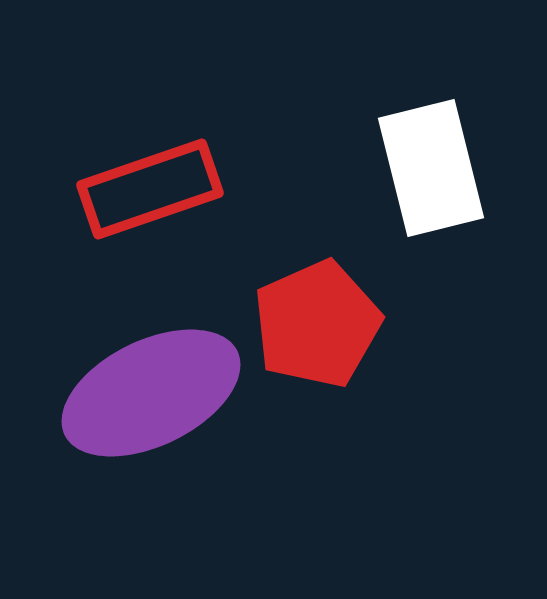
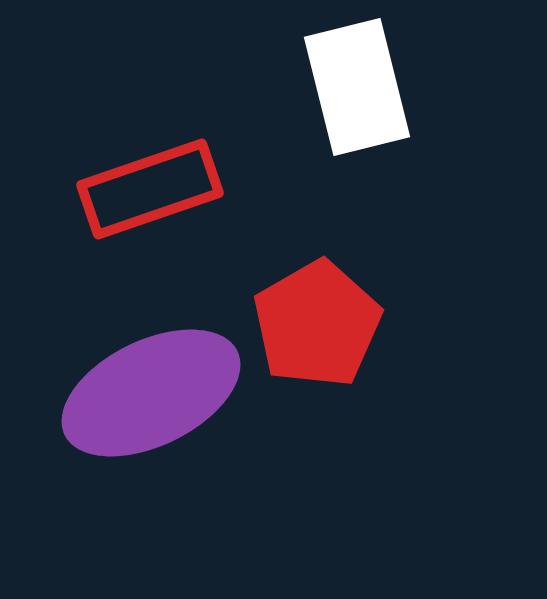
white rectangle: moved 74 px left, 81 px up
red pentagon: rotated 6 degrees counterclockwise
